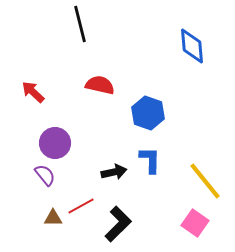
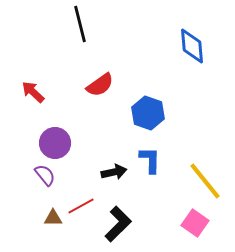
red semicircle: rotated 132 degrees clockwise
